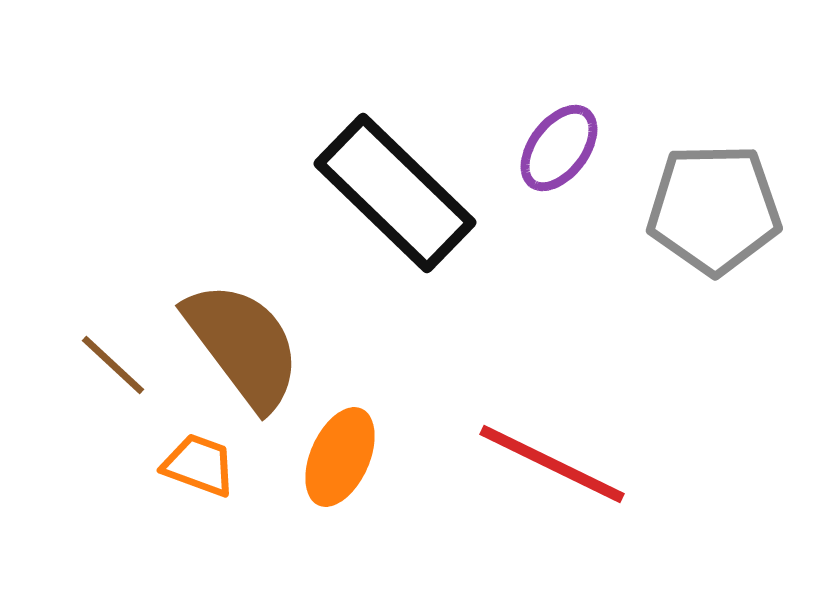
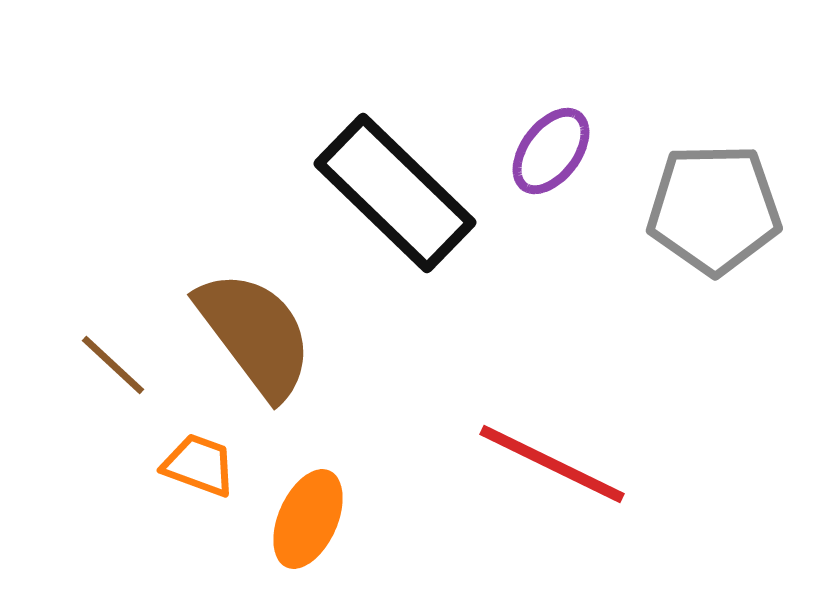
purple ellipse: moved 8 px left, 3 px down
brown semicircle: moved 12 px right, 11 px up
orange ellipse: moved 32 px left, 62 px down
